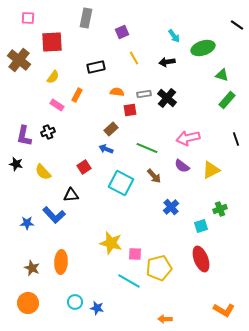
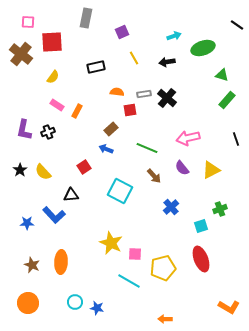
pink square at (28, 18): moved 4 px down
cyan arrow at (174, 36): rotated 72 degrees counterclockwise
brown cross at (19, 60): moved 2 px right, 6 px up
orange rectangle at (77, 95): moved 16 px down
purple L-shape at (24, 136): moved 6 px up
black star at (16, 164): moved 4 px right, 6 px down; rotated 24 degrees clockwise
purple semicircle at (182, 166): moved 2 px down; rotated 14 degrees clockwise
cyan square at (121, 183): moved 1 px left, 8 px down
yellow star at (111, 243): rotated 10 degrees clockwise
brown star at (32, 268): moved 3 px up
yellow pentagon at (159, 268): moved 4 px right
orange L-shape at (224, 310): moved 5 px right, 3 px up
